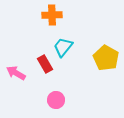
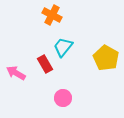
orange cross: rotated 30 degrees clockwise
pink circle: moved 7 px right, 2 px up
